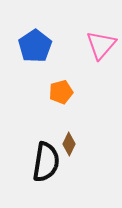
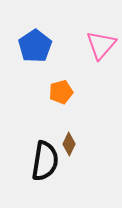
black semicircle: moved 1 px left, 1 px up
